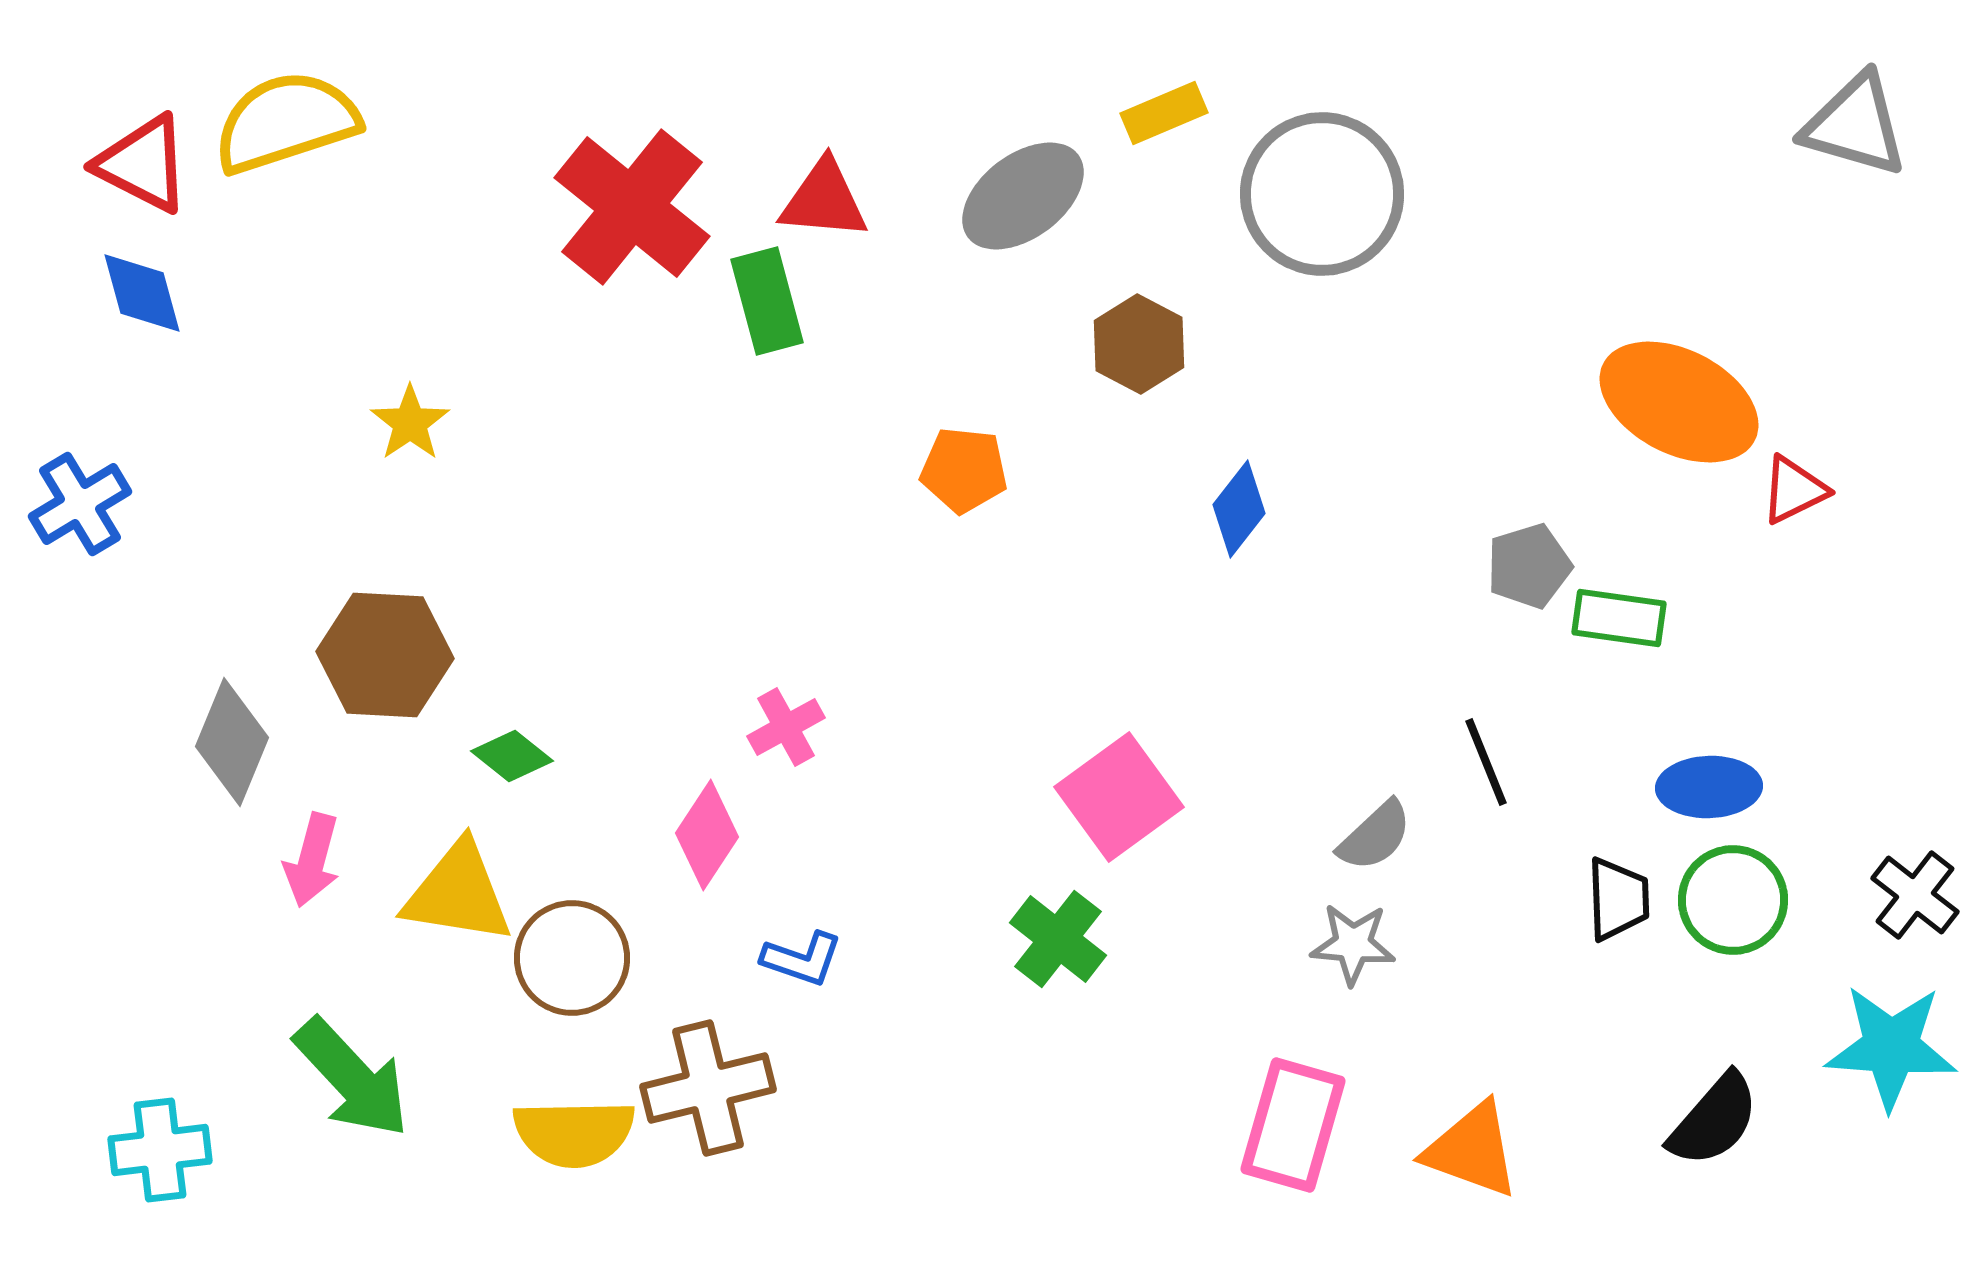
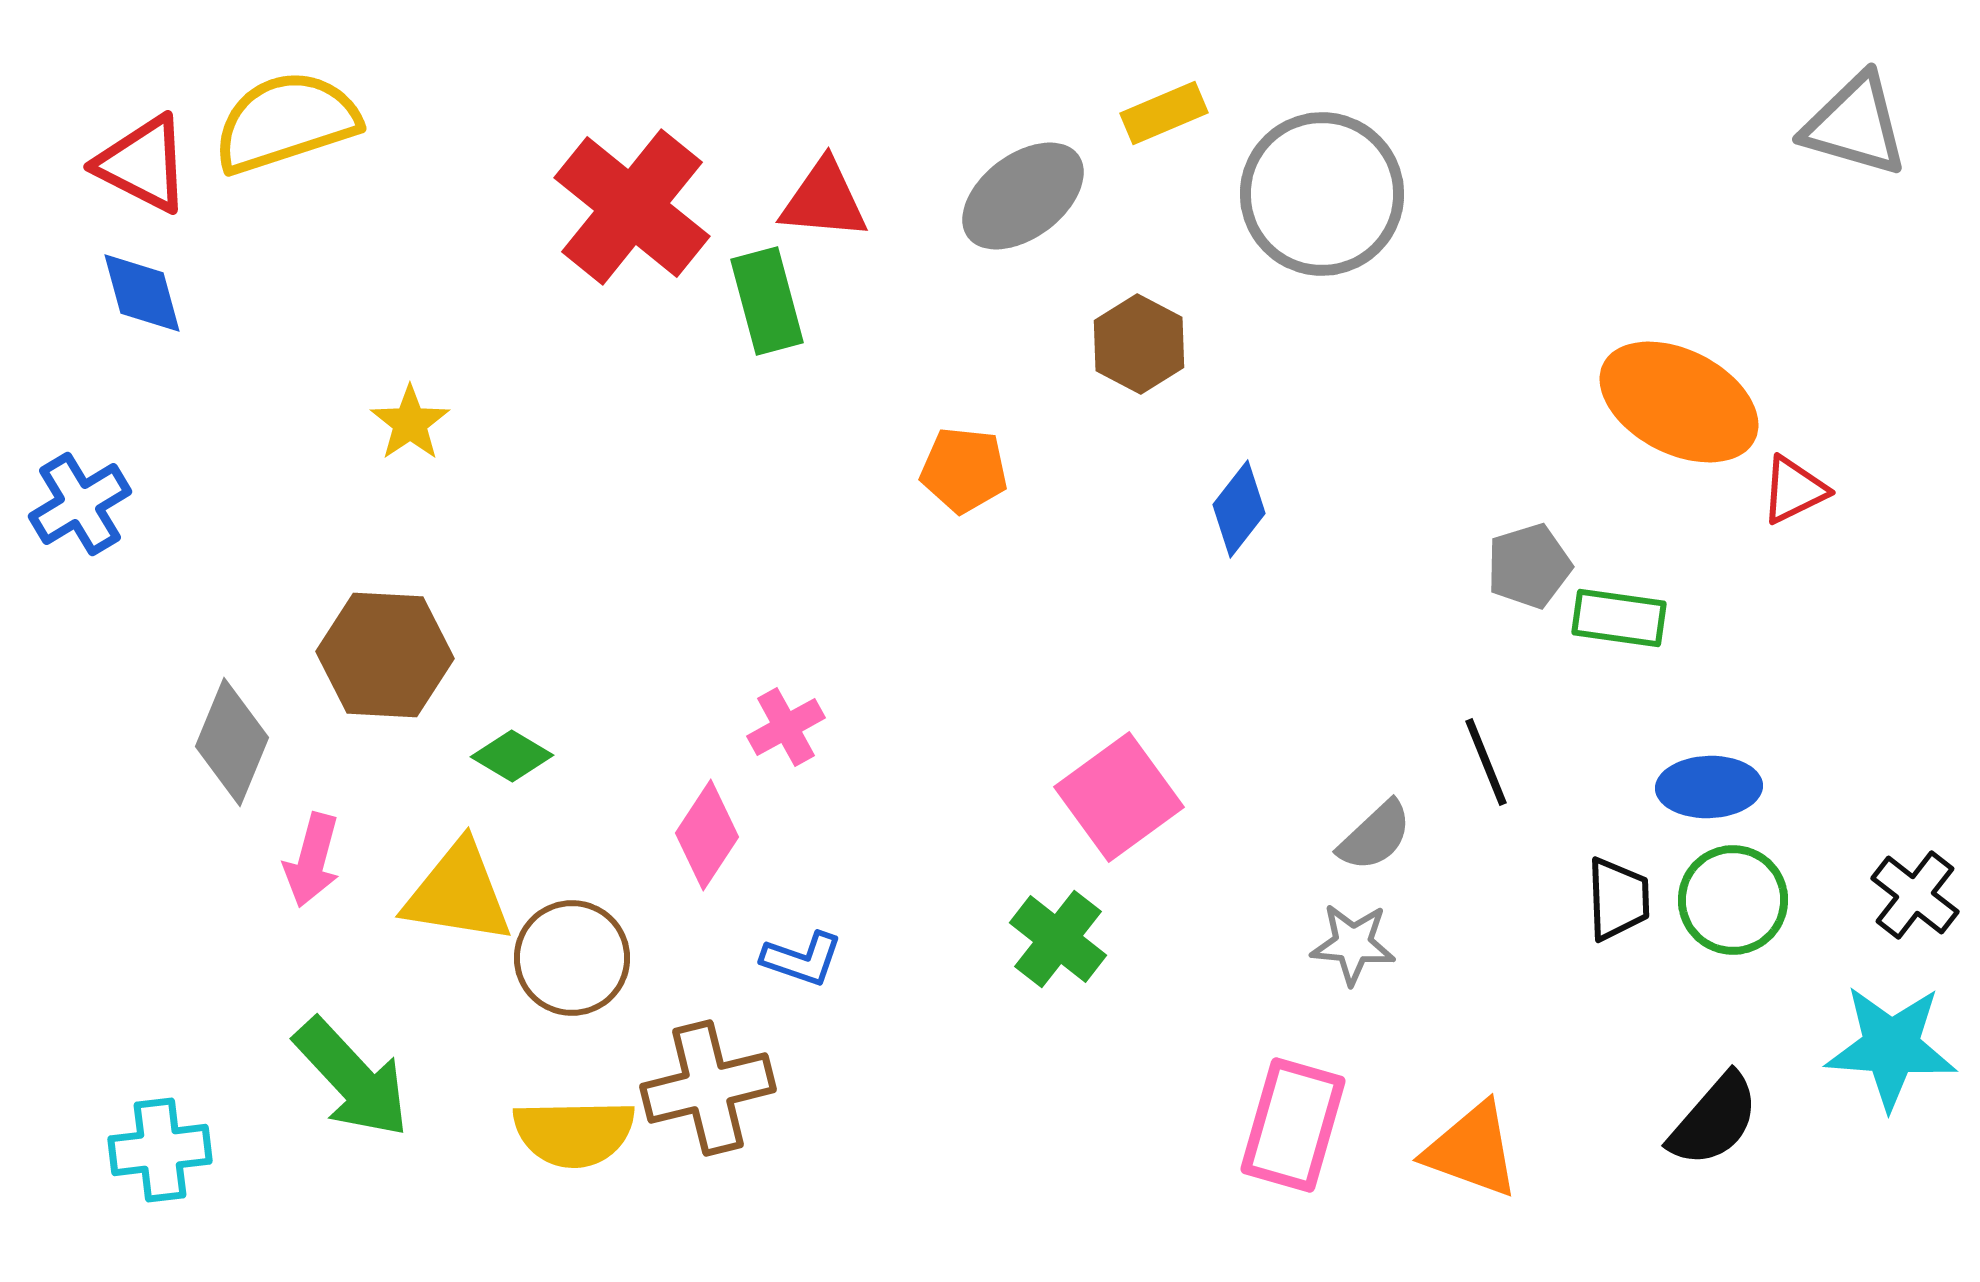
green diamond at (512, 756): rotated 8 degrees counterclockwise
